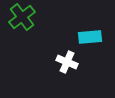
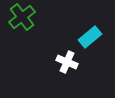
cyan rectangle: rotated 35 degrees counterclockwise
